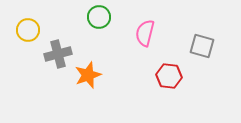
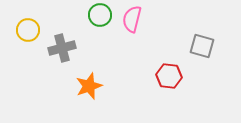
green circle: moved 1 px right, 2 px up
pink semicircle: moved 13 px left, 14 px up
gray cross: moved 4 px right, 6 px up
orange star: moved 1 px right, 11 px down
